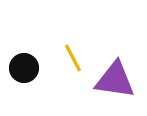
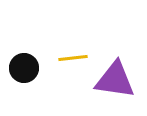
yellow line: rotated 68 degrees counterclockwise
